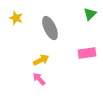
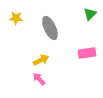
yellow star: rotated 16 degrees counterclockwise
